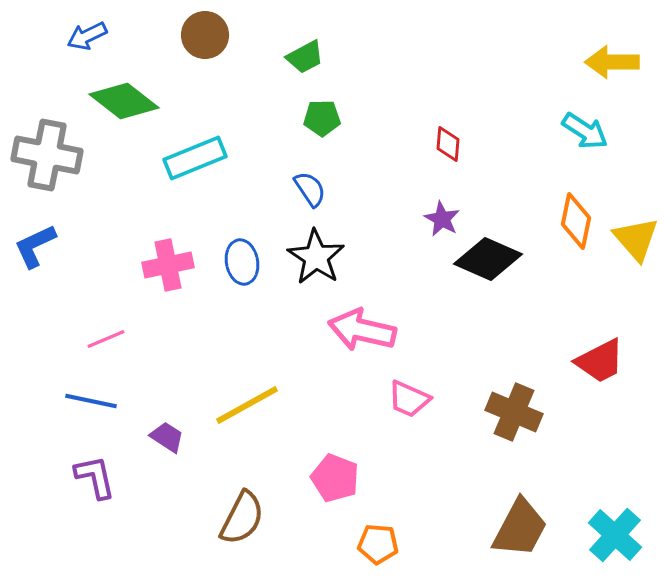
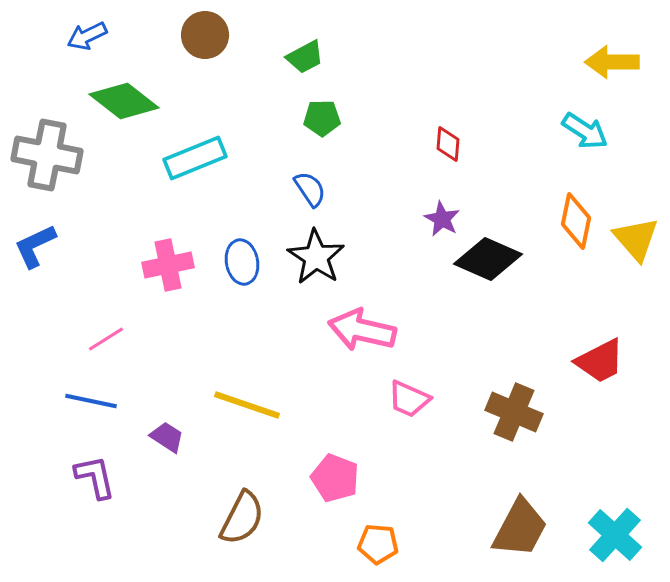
pink line: rotated 9 degrees counterclockwise
yellow line: rotated 48 degrees clockwise
